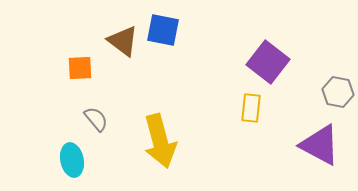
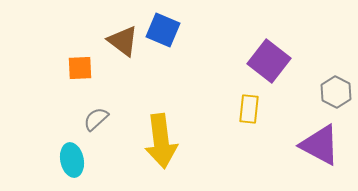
blue square: rotated 12 degrees clockwise
purple square: moved 1 px right, 1 px up
gray hexagon: moved 2 px left; rotated 16 degrees clockwise
yellow rectangle: moved 2 px left, 1 px down
gray semicircle: rotated 92 degrees counterclockwise
yellow arrow: moved 1 px right; rotated 8 degrees clockwise
